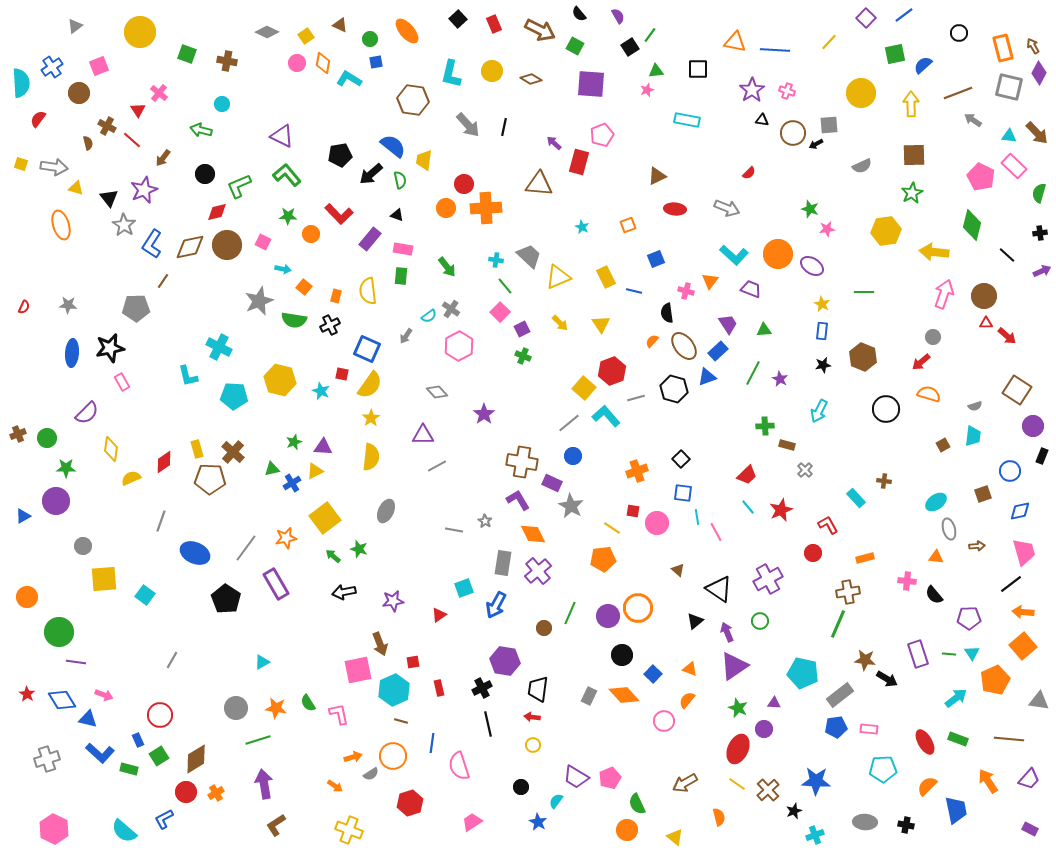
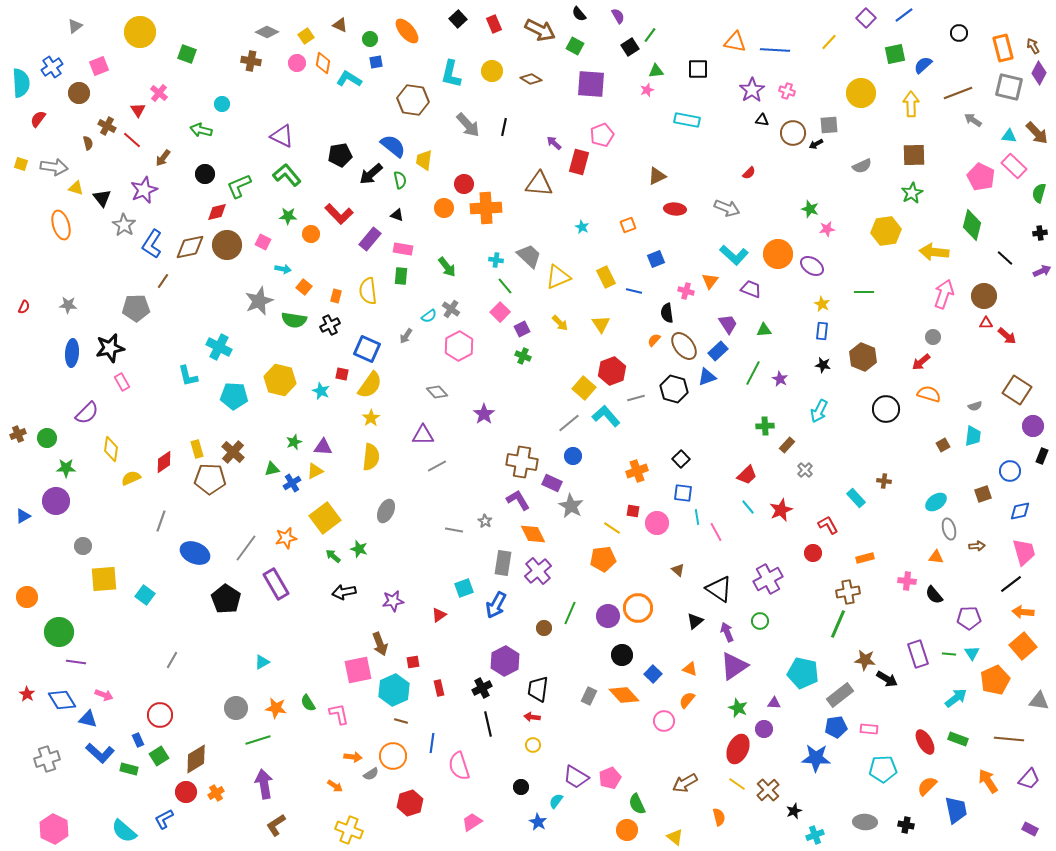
brown cross at (227, 61): moved 24 px right
black triangle at (109, 198): moved 7 px left
orange circle at (446, 208): moved 2 px left
black line at (1007, 255): moved 2 px left, 3 px down
orange semicircle at (652, 341): moved 2 px right, 1 px up
black star at (823, 365): rotated 21 degrees clockwise
brown rectangle at (787, 445): rotated 63 degrees counterclockwise
purple hexagon at (505, 661): rotated 24 degrees clockwise
orange arrow at (353, 757): rotated 24 degrees clockwise
blue star at (816, 781): moved 23 px up
